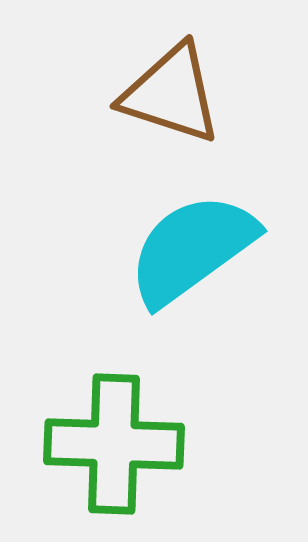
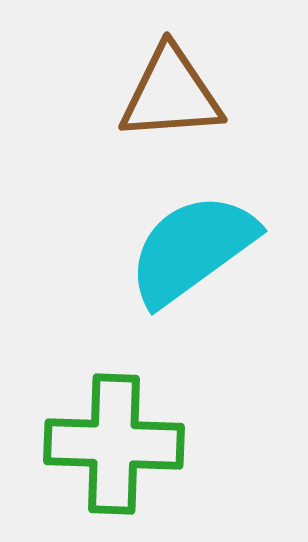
brown triangle: rotated 22 degrees counterclockwise
